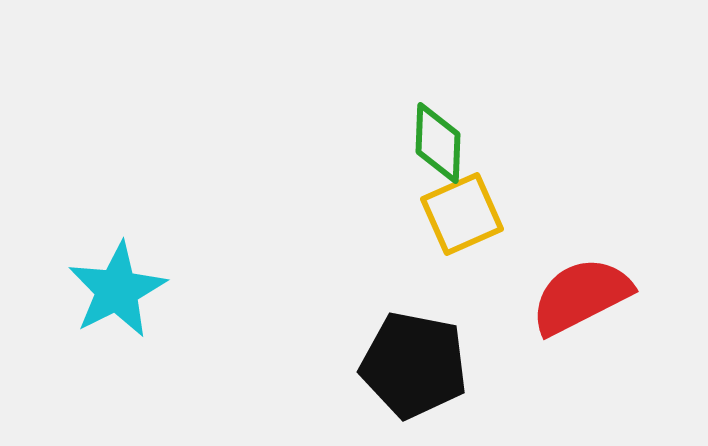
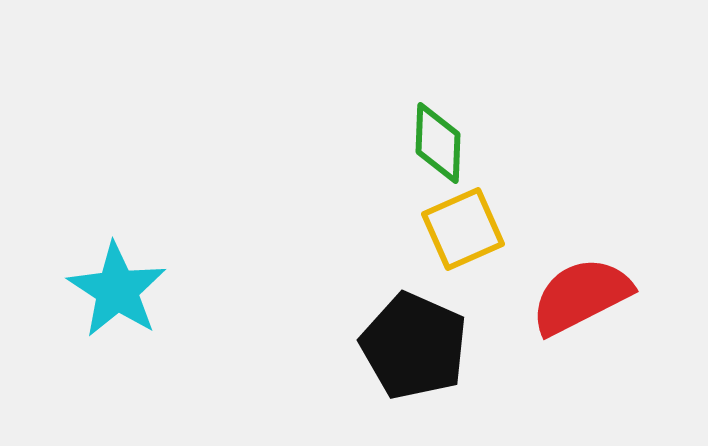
yellow square: moved 1 px right, 15 px down
cyan star: rotated 12 degrees counterclockwise
black pentagon: moved 19 px up; rotated 13 degrees clockwise
